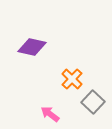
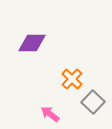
purple diamond: moved 4 px up; rotated 12 degrees counterclockwise
